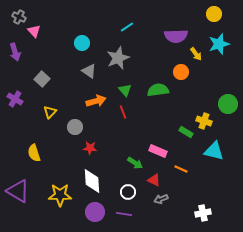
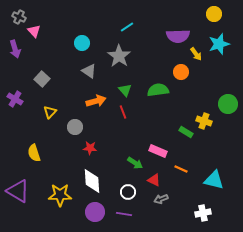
purple semicircle: moved 2 px right
purple arrow: moved 3 px up
gray star: moved 1 px right, 2 px up; rotated 15 degrees counterclockwise
cyan triangle: moved 29 px down
